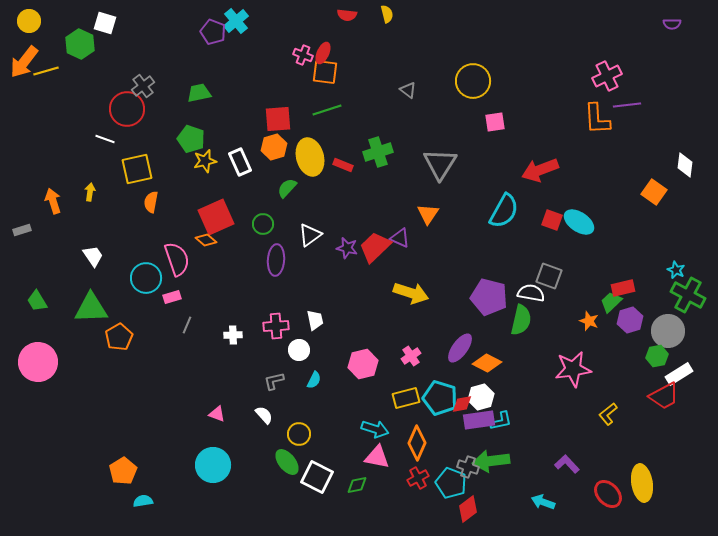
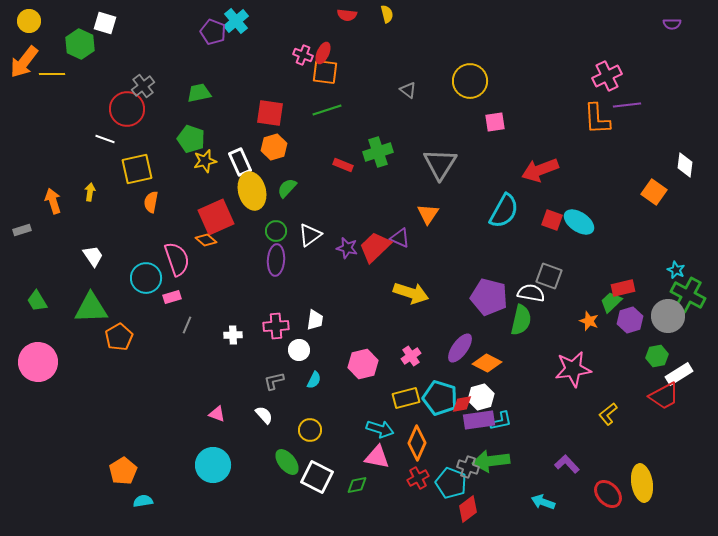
yellow line at (46, 71): moved 6 px right, 3 px down; rotated 15 degrees clockwise
yellow circle at (473, 81): moved 3 px left
red square at (278, 119): moved 8 px left, 6 px up; rotated 12 degrees clockwise
yellow ellipse at (310, 157): moved 58 px left, 34 px down
green circle at (263, 224): moved 13 px right, 7 px down
white trapezoid at (315, 320): rotated 20 degrees clockwise
gray circle at (668, 331): moved 15 px up
cyan arrow at (375, 429): moved 5 px right
yellow circle at (299, 434): moved 11 px right, 4 px up
